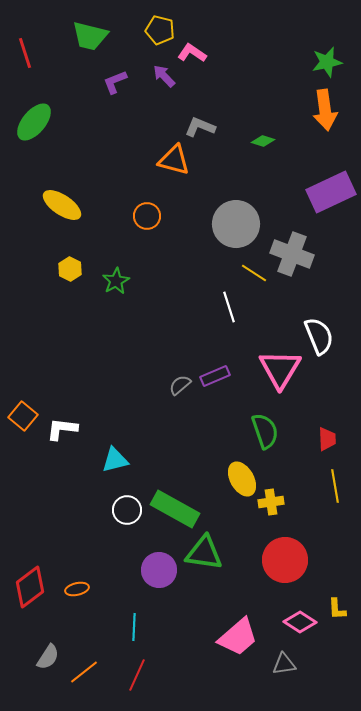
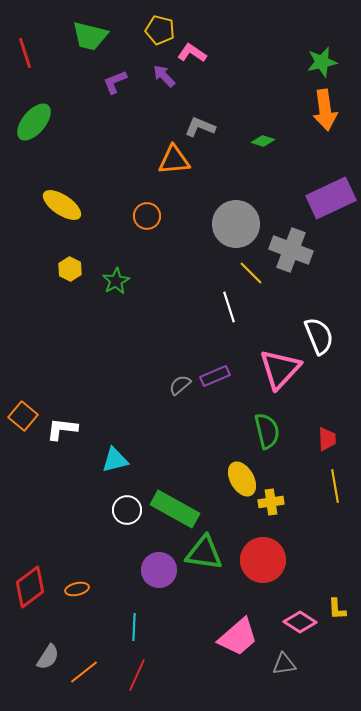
green star at (327, 62): moved 5 px left
orange triangle at (174, 160): rotated 20 degrees counterclockwise
purple rectangle at (331, 192): moved 6 px down
gray cross at (292, 254): moved 1 px left, 4 px up
yellow line at (254, 273): moved 3 px left; rotated 12 degrees clockwise
pink triangle at (280, 369): rotated 12 degrees clockwise
green semicircle at (265, 431): moved 2 px right; rotated 6 degrees clockwise
red circle at (285, 560): moved 22 px left
